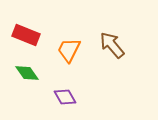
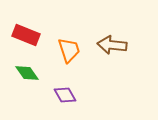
brown arrow: rotated 44 degrees counterclockwise
orange trapezoid: rotated 136 degrees clockwise
purple diamond: moved 2 px up
